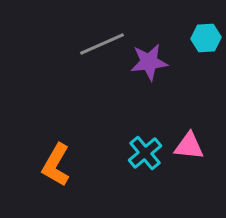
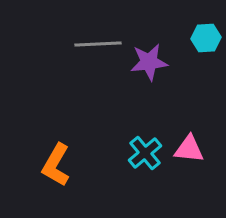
gray line: moved 4 px left; rotated 21 degrees clockwise
pink triangle: moved 3 px down
